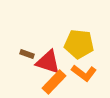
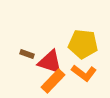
yellow pentagon: moved 4 px right
red triangle: moved 2 px right
orange rectangle: moved 1 px left, 1 px up
